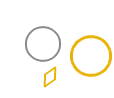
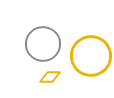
yellow diamond: rotated 35 degrees clockwise
